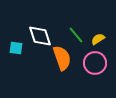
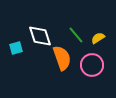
yellow semicircle: moved 1 px up
cyan square: rotated 24 degrees counterclockwise
pink circle: moved 3 px left, 2 px down
